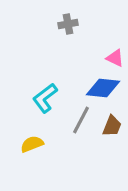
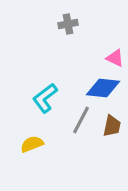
brown trapezoid: rotated 10 degrees counterclockwise
